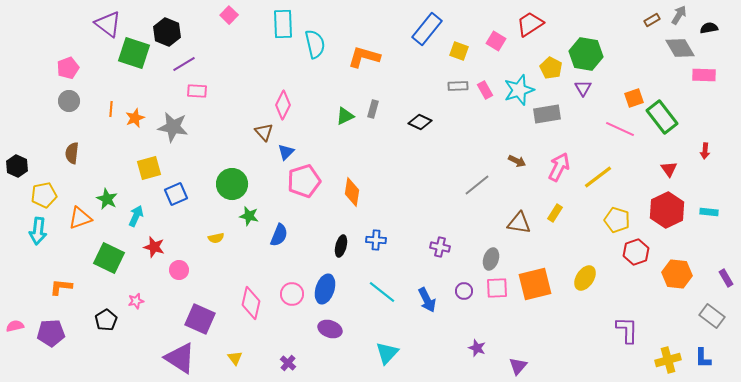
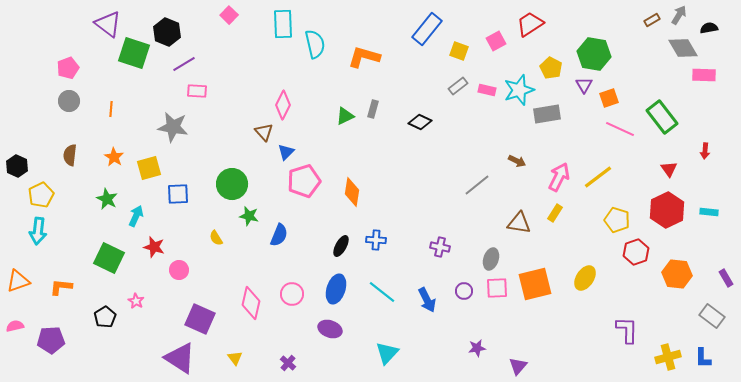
pink square at (496, 41): rotated 30 degrees clockwise
gray diamond at (680, 48): moved 3 px right
green hexagon at (586, 54): moved 8 px right
gray rectangle at (458, 86): rotated 36 degrees counterclockwise
purple triangle at (583, 88): moved 1 px right, 3 px up
pink rectangle at (485, 90): moved 2 px right; rotated 48 degrees counterclockwise
orange square at (634, 98): moved 25 px left
orange star at (135, 118): moved 21 px left, 39 px down; rotated 18 degrees counterclockwise
brown semicircle at (72, 153): moved 2 px left, 2 px down
pink arrow at (559, 167): moved 10 px down
blue square at (176, 194): moved 2 px right; rotated 20 degrees clockwise
yellow pentagon at (44, 195): moved 3 px left; rotated 15 degrees counterclockwise
orange triangle at (80, 218): moved 62 px left, 63 px down
yellow semicircle at (216, 238): rotated 70 degrees clockwise
black ellipse at (341, 246): rotated 15 degrees clockwise
blue ellipse at (325, 289): moved 11 px right
pink star at (136, 301): rotated 28 degrees counterclockwise
black pentagon at (106, 320): moved 1 px left, 3 px up
purple pentagon at (51, 333): moved 7 px down
purple star at (477, 348): rotated 30 degrees counterclockwise
yellow cross at (668, 360): moved 3 px up
